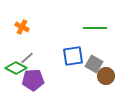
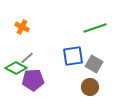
green line: rotated 20 degrees counterclockwise
brown circle: moved 16 px left, 11 px down
